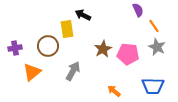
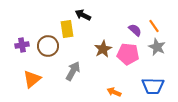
purple semicircle: moved 3 px left, 20 px down; rotated 24 degrees counterclockwise
purple cross: moved 7 px right, 3 px up
orange triangle: moved 7 px down
orange arrow: moved 1 px down; rotated 16 degrees counterclockwise
